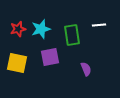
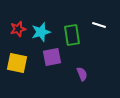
white line: rotated 24 degrees clockwise
cyan star: moved 3 px down
purple square: moved 2 px right
purple semicircle: moved 4 px left, 5 px down
